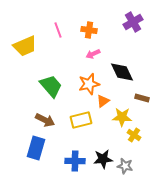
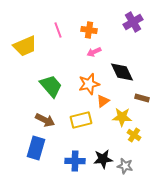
pink arrow: moved 1 px right, 2 px up
